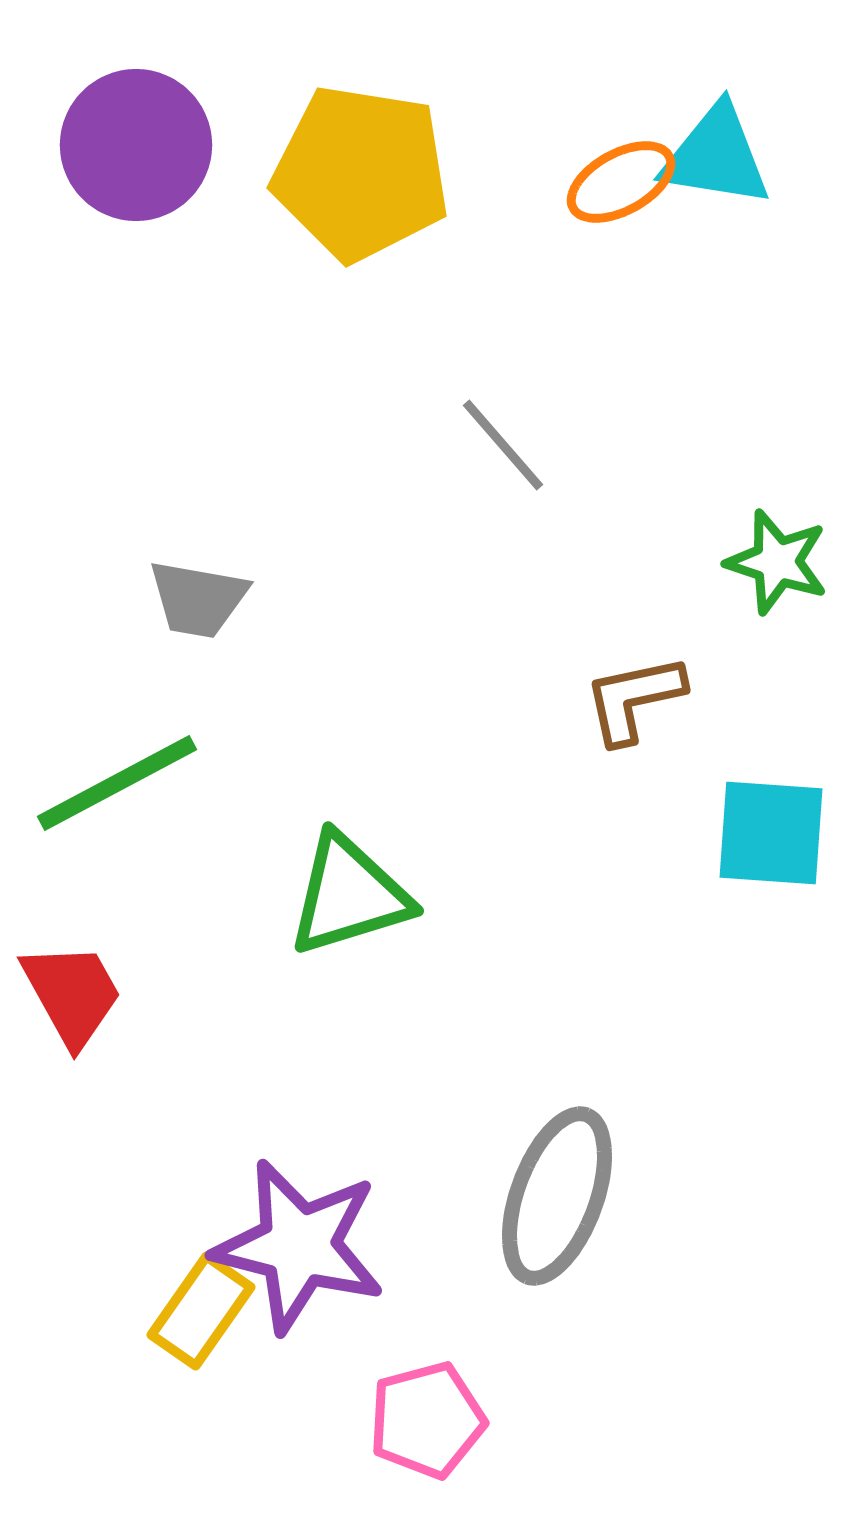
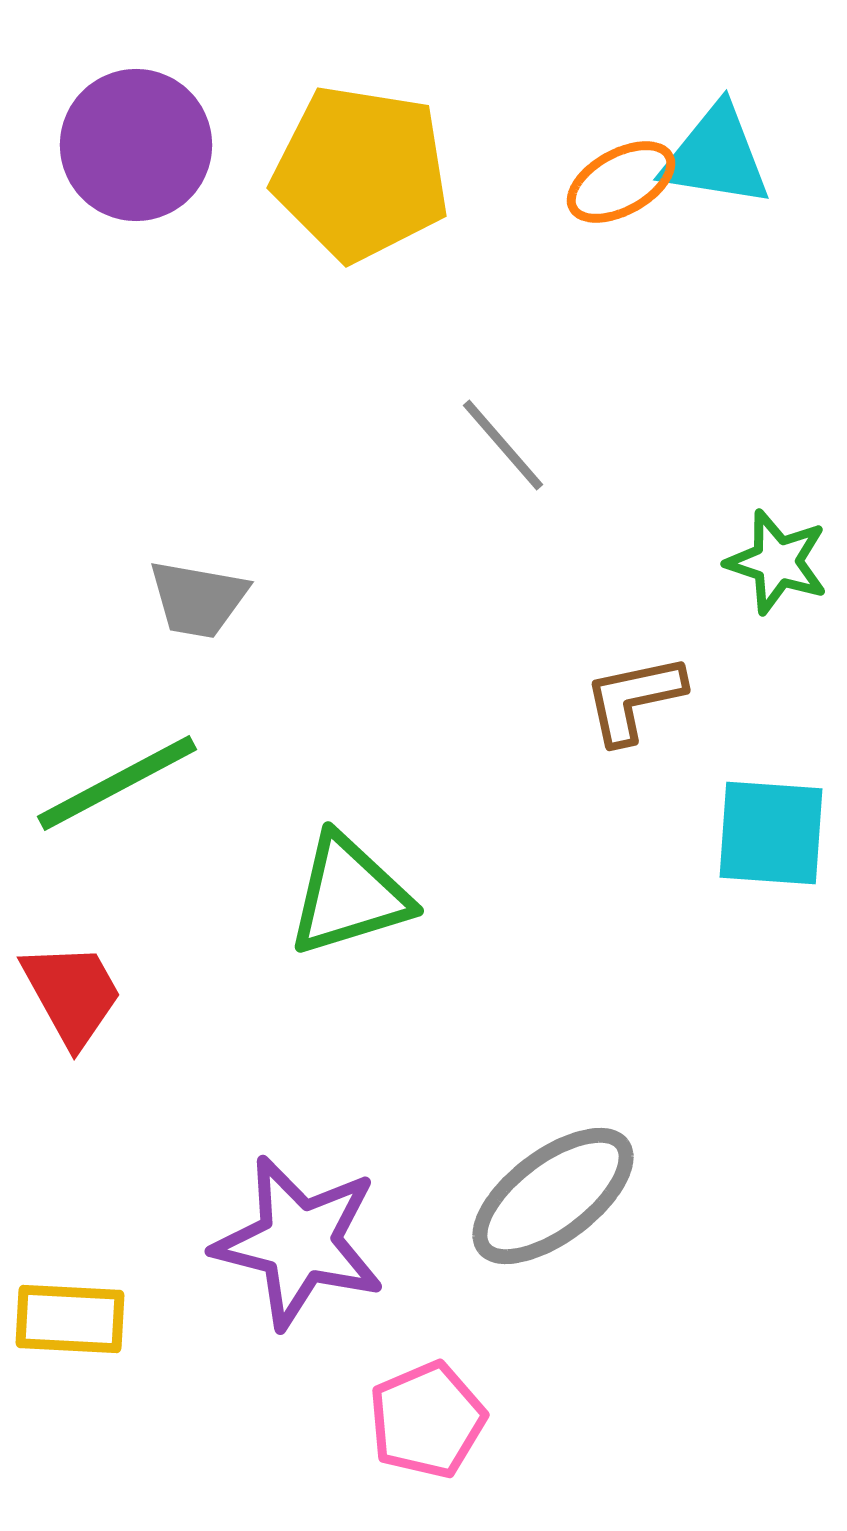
gray ellipse: moved 4 px left; rotated 33 degrees clockwise
purple star: moved 4 px up
yellow rectangle: moved 131 px left, 8 px down; rotated 58 degrees clockwise
pink pentagon: rotated 8 degrees counterclockwise
